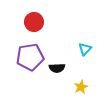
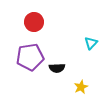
cyan triangle: moved 6 px right, 6 px up
